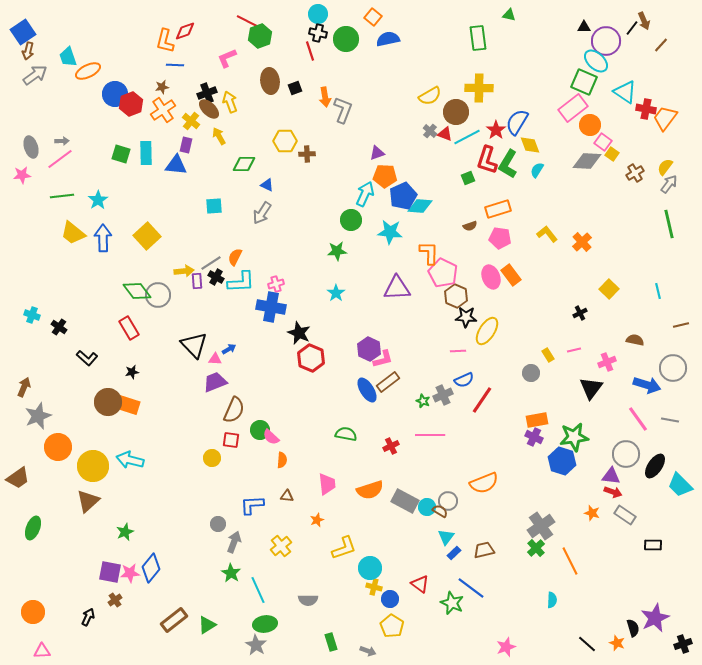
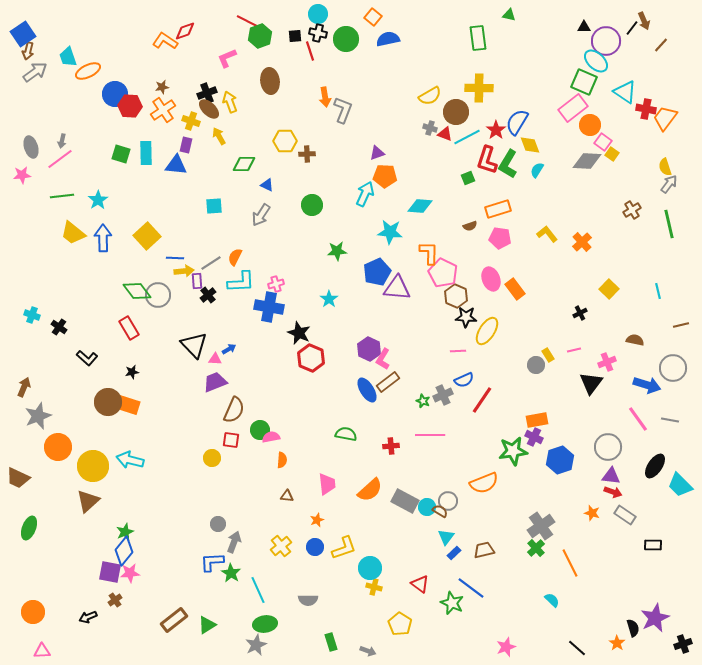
blue square at (23, 32): moved 2 px down
orange L-shape at (165, 41): rotated 110 degrees clockwise
blue line at (175, 65): moved 193 px down
gray arrow at (35, 75): moved 3 px up
black square at (295, 88): moved 52 px up; rotated 16 degrees clockwise
red hexagon at (131, 104): moved 1 px left, 2 px down; rotated 25 degrees clockwise
yellow cross at (191, 121): rotated 18 degrees counterclockwise
gray cross at (430, 131): moved 3 px up; rotated 24 degrees counterclockwise
gray arrow at (62, 141): rotated 104 degrees clockwise
yellow semicircle at (665, 167): rotated 54 degrees counterclockwise
brown cross at (635, 173): moved 3 px left, 37 px down
blue pentagon at (403, 196): moved 26 px left, 76 px down
gray arrow at (262, 213): moved 1 px left, 2 px down
green circle at (351, 220): moved 39 px left, 15 px up
orange rectangle at (511, 275): moved 4 px right, 14 px down
black cross at (216, 277): moved 8 px left, 18 px down; rotated 21 degrees clockwise
pink ellipse at (491, 277): moved 2 px down
purple triangle at (397, 288): rotated 8 degrees clockwise
cyan star at (336, 293): moved 7 px left, 6 px down
blue cross at (271, 307): moved 2 px left
pink L-shape at (383, 359): rotated 135 degrees clockwise
gray circle at (531, 373): moved 5 px right, 8 px up
black triangle at (591, 388): moved 5 px up
pink semicircle at (271, 437): rotated 126 degrees clockwise
green star at (574, 437): moved 61 px left, 14 px down
red cross at (391, 446): rotated 21 degrees clockwise
gray circle at (626, 454): moved 18 px left, 7 px up
blue hexagon at (562, 461): moved 2 px left, 1 px up; rotated 24 degrees clockwise
brown trapezoid at (18, 478): rotated 60 degrees clockwise
orange semicircle at (370, 490): rotated 24 degrees counterclockwise
blue L-shape at (252, 505): moved 40 px left, 57 px down
green ellipse at (33, 528): moved 4 px left
orange line at (570, 561): moved 2 px down
blue diamond at (151, 568): moved 27 px left, 17 px up
blue circle at (390, 599): moved 75 px left, 52 px up
cyan semicircle at (552, 600): rotated 49 degrees counterclockwise
black arrow at (88, 617): rotated 138 degrees counterclockwise
yellow pentagon at (392, 626): moved 8 px right, 2 px up
orange star at (617, 643): rotated 14 degrees clockwise
black line at (587, 644): moved 10 px left, 4 px down
gray star at (256, 645): rotated 15 degrees clockwise
